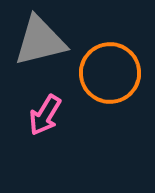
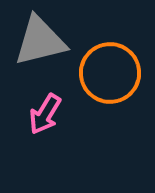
pink arrow: moved 1 px up
